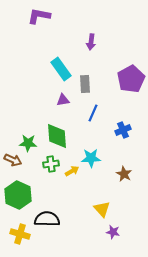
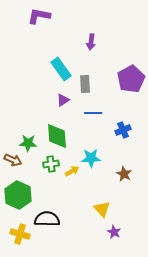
purple triangle: rotated 24 degrees counterclockwise
blue line: rotated 66 degrees clockwise
purple star: moved 1 px right; rotated 16 degrees clockwise
